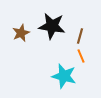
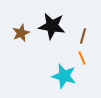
brown line: moved 3 px right
orange line: moved 1 px right, 2 px down
